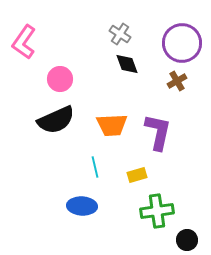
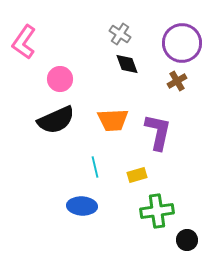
orange trapezoid: moved 1 px right, 5 px up
